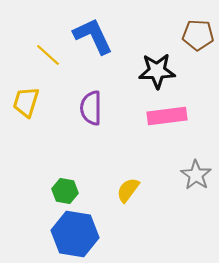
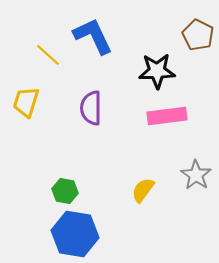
brown pentagon: rotated 24 degrees clockwise
yellow semicircle: moved 15 px right
